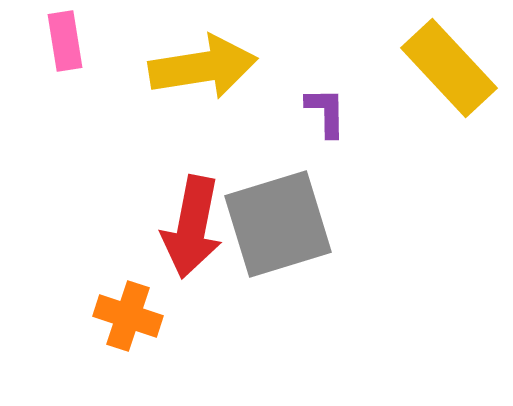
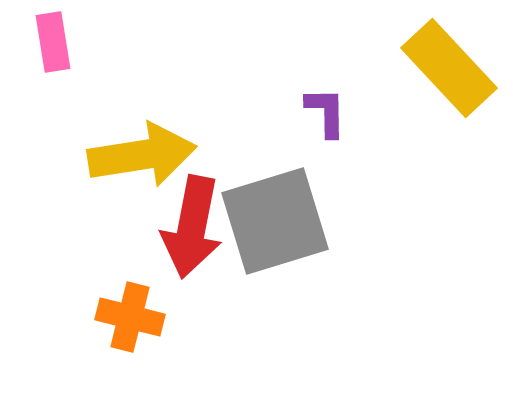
pink rectangle: moved 12 px left, 1 px down
yellow arrow: moved 61 px left, 88 px down
gray square: moved 3 px left, 3 px up
orange cross: moved 2 px right, 1 px down; rotated 4 degrees counterclockwise
